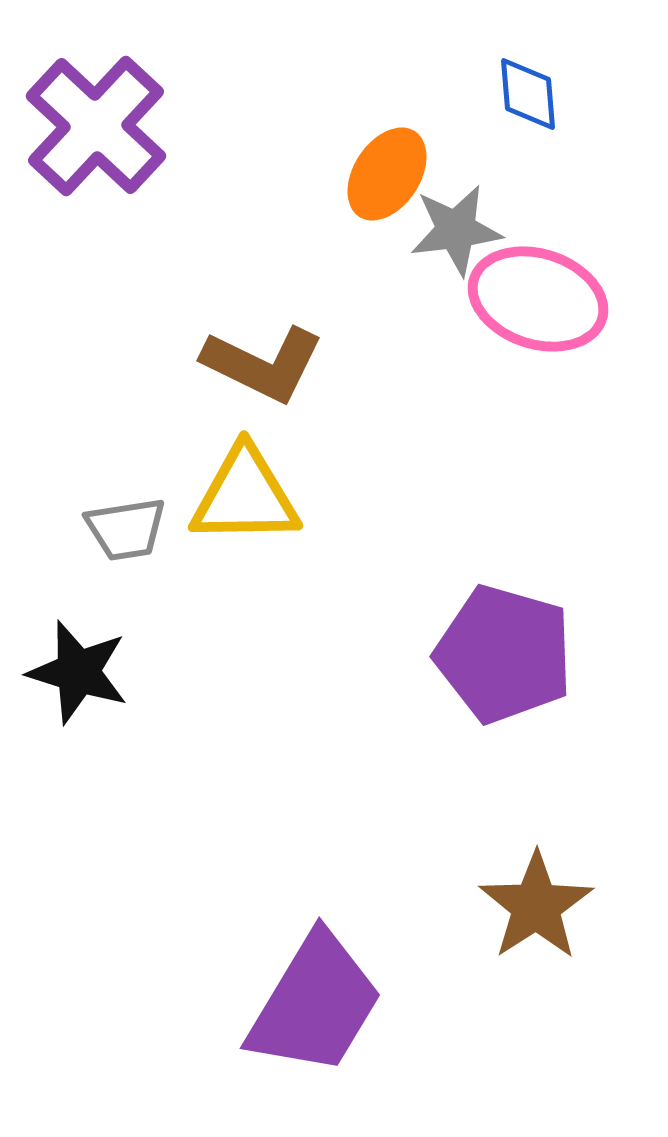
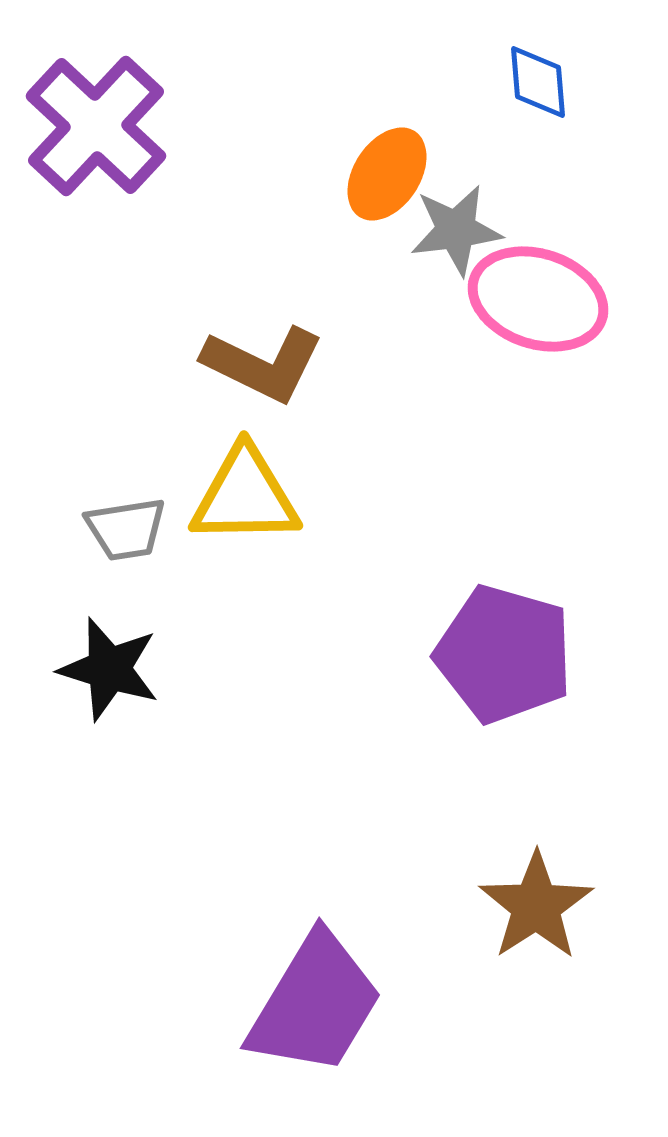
blue diamond: moved 10 px right, 12 px up
black star: moved 31 px right, 3 px up
